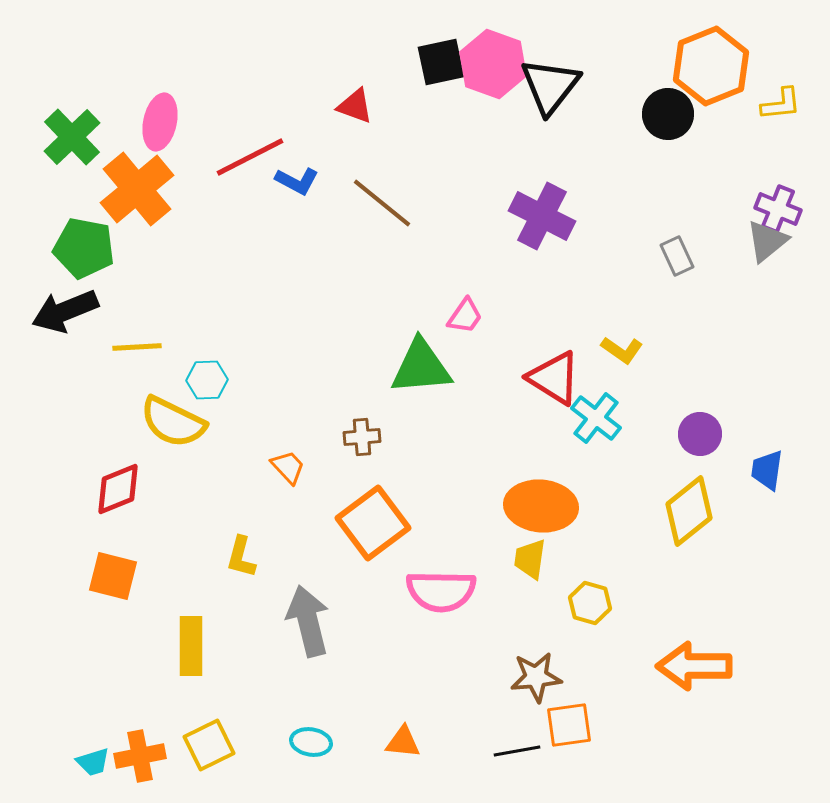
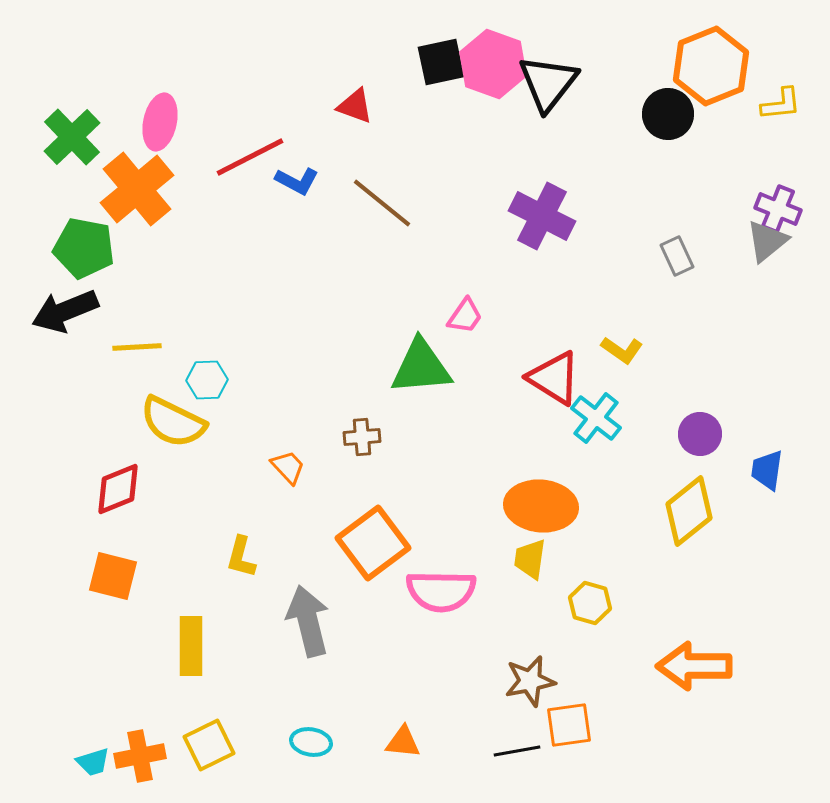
black triangle at (550, 86): moved 2 px left, 3 px up
orange square at (373, 523): moved 20 px down
brown star at (536, 677): moved 6 px left, 4 px down; rotated 6 degrees counterclockwise
